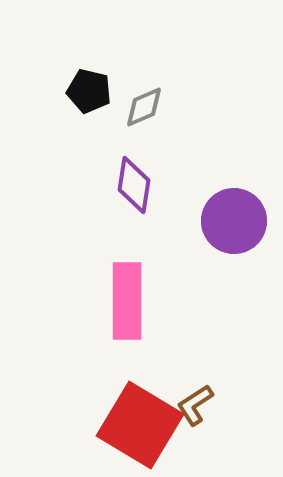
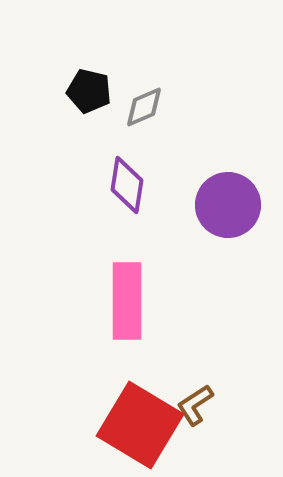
purple diamond: moved 7 px left
purple circle: moved 6 px left, 16 px up
